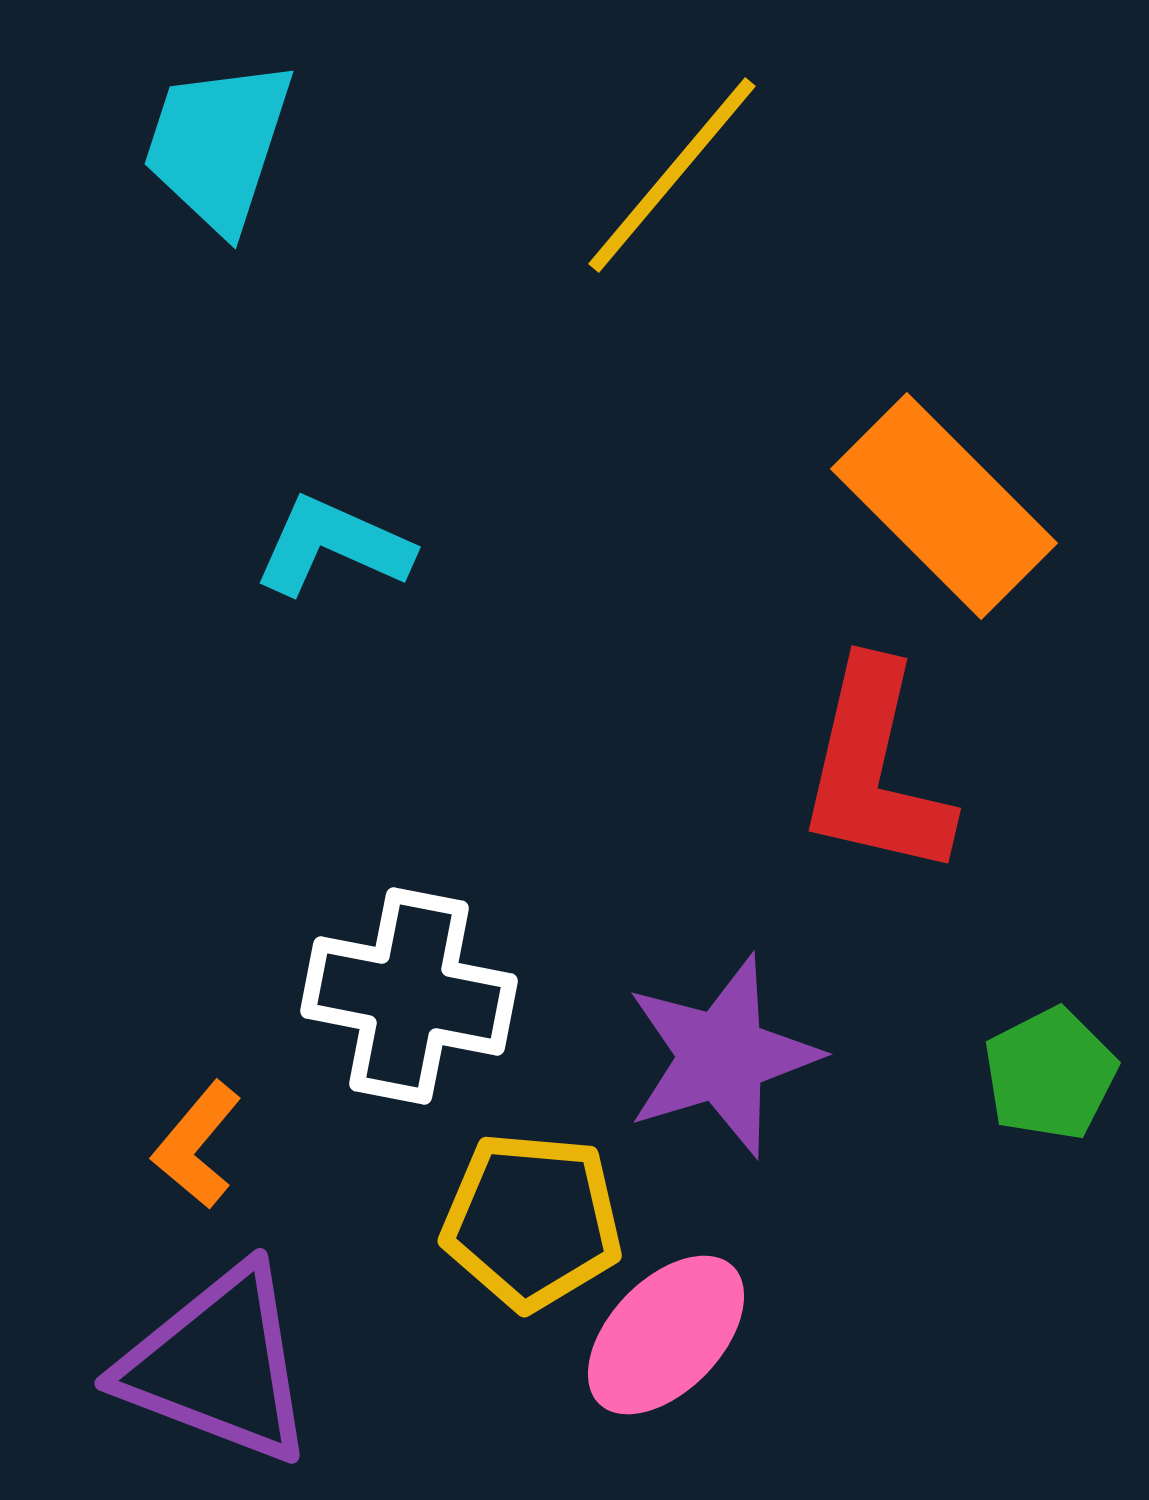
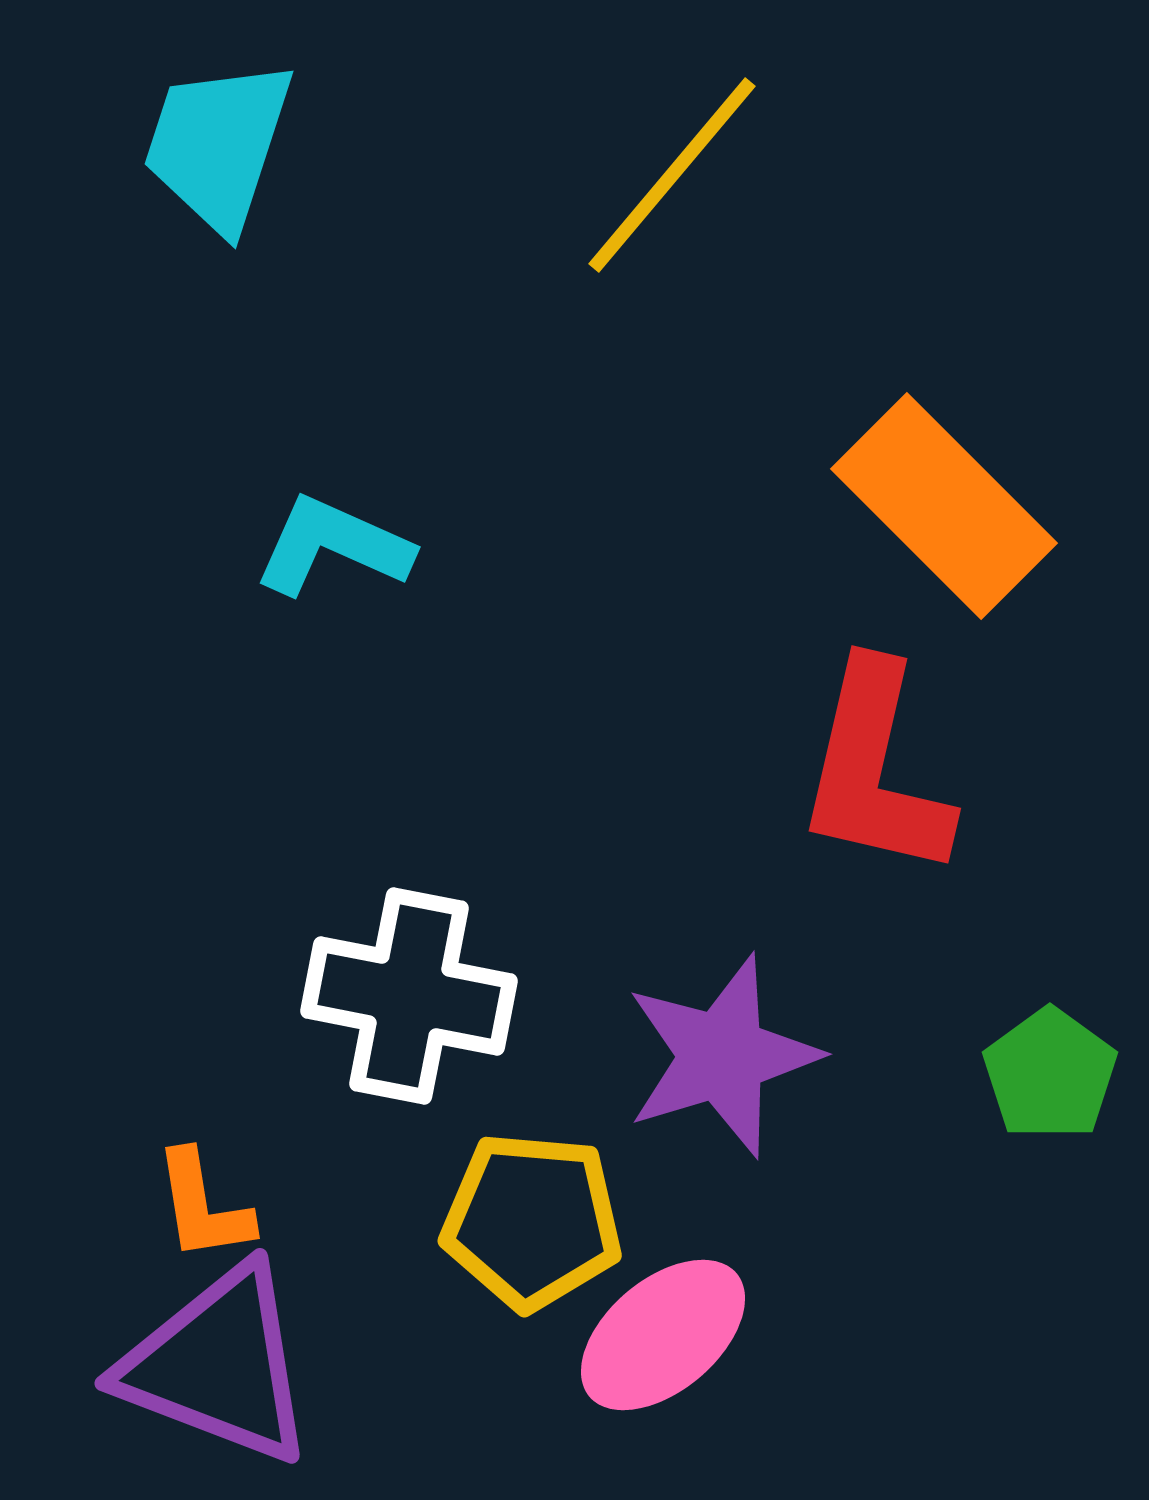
green pentagon: rotated 9 degrees counterclockwise
orange L-shape: moved 6 px right, 61 px down; rotated 49 degrees counterclockwise
pink ellipse: moved 3 px left; rotated 6 degrees clockwise
